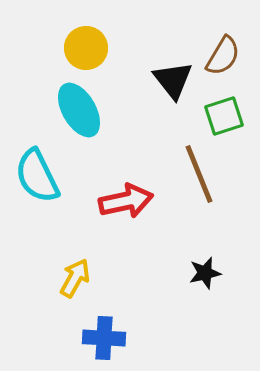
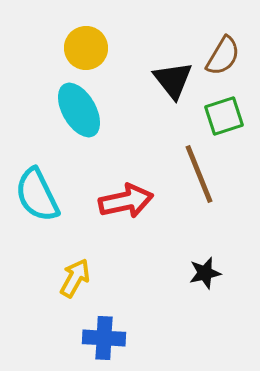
cyan semicircle: moved 19 px down
